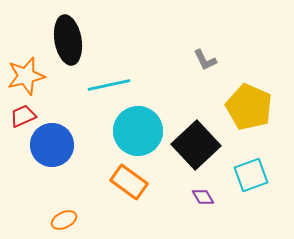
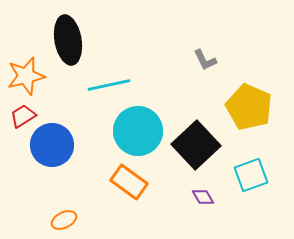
red trapezoid: rotated 8 degrees counterclockwise
